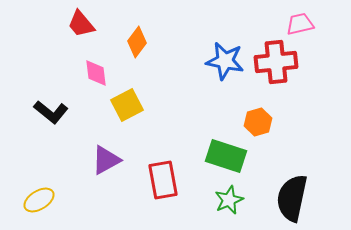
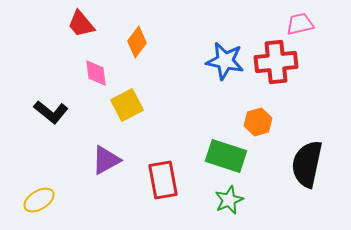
black semicircle: moved 15 px right, 34 px up
